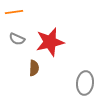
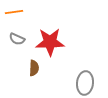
red star: rotated 12 degrees clockwise
